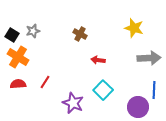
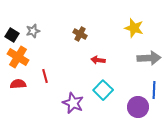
red line: moved 6 px up; rotated 48 degrees counterclockwise
